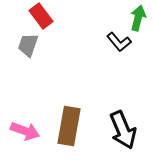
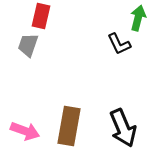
red rectangle: rotated 50 degrees clockwise
black L-shape: moved 2 px down; rotated 15 degrees clockwise
black arrow: moved 2 px up
